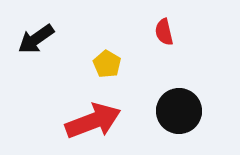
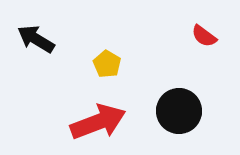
red semicircle: moved 40 px right, 4 px down; rotated 40 degrees counterclockwise
black arrow: rotated 66 degrees clockwise
red arrow: moved 5 px right, 1 px down
